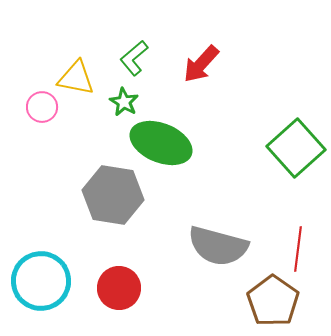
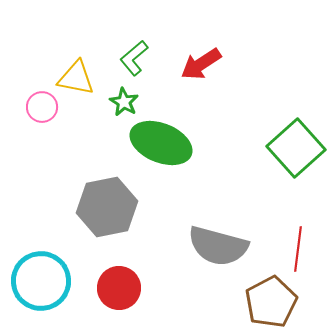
red arrow: rotated 15 degrees clockwise
gray hexagon: moved 6 px left, 12 px down; rotated 20 degrees counterclockwise
brown pentagon: moved 2 px left, 1 px down; rotated 9 degrees clockwise
